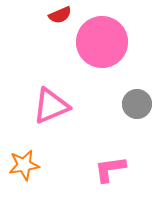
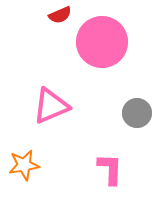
gray circle: moved 9 px down
pink L-shape: rotated 100 degrees clockwise
